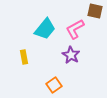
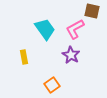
brown square: moved 3 px left
cyan trapezoid: rotated 75 degrees counterclockwise
orange square: moved 2 px left
